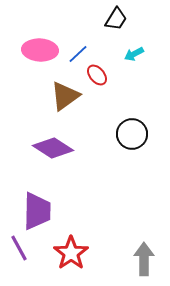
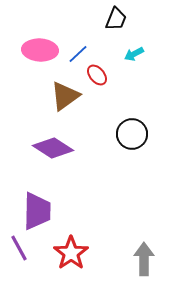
black trapezoid: rotated 10 degrees counterclockwise
